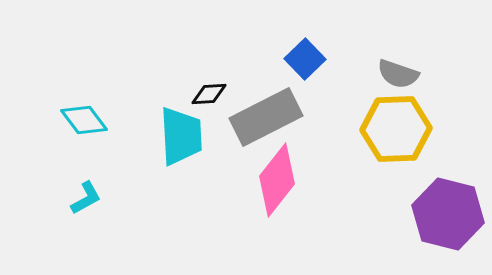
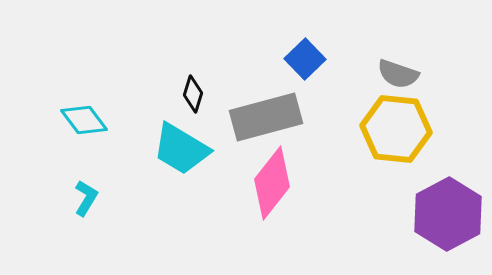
black diamond: moved 16 px left; rotated 69 degrees counterclockwise
gray rectangle: rotated 12 degrees clockwise
yellow hexagon: rotated 8 degrees clockwise
cyan trapezoid: moved 13 px down; rotated 124 degrees clockwise
pink diamond: moved 5 px left, 3 px down
cyan L-shape: rotated 30 degrees counterclockwise
purple hexagon: rotated 18 degrees clockwise
